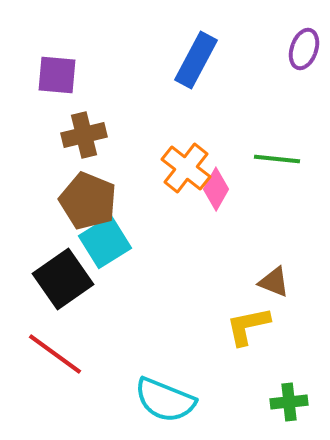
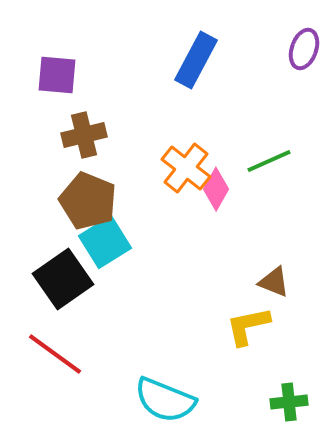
green line: moved 8 px left, 2 px down; rotated 30 degrees counterclockwise
